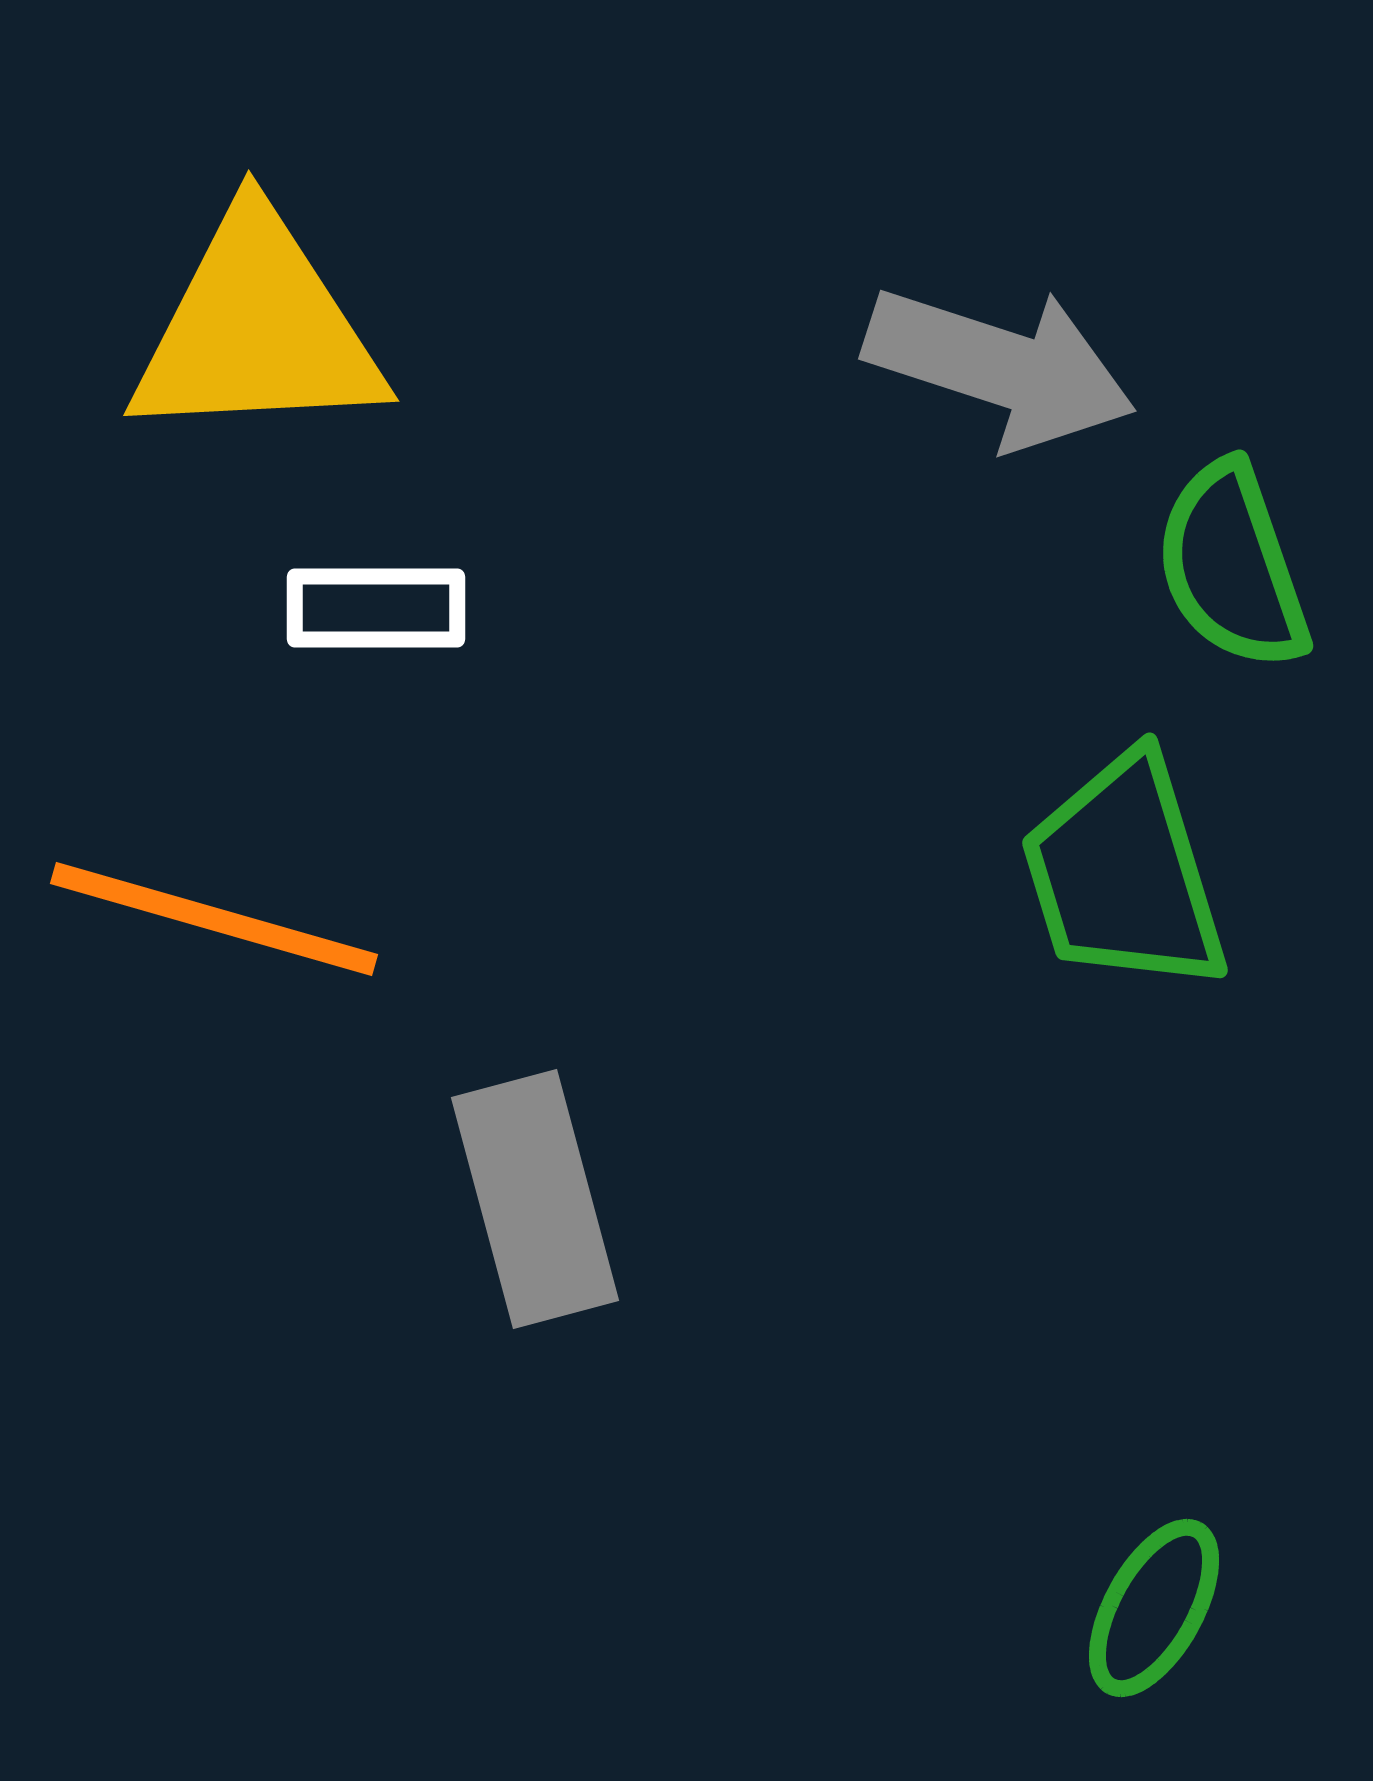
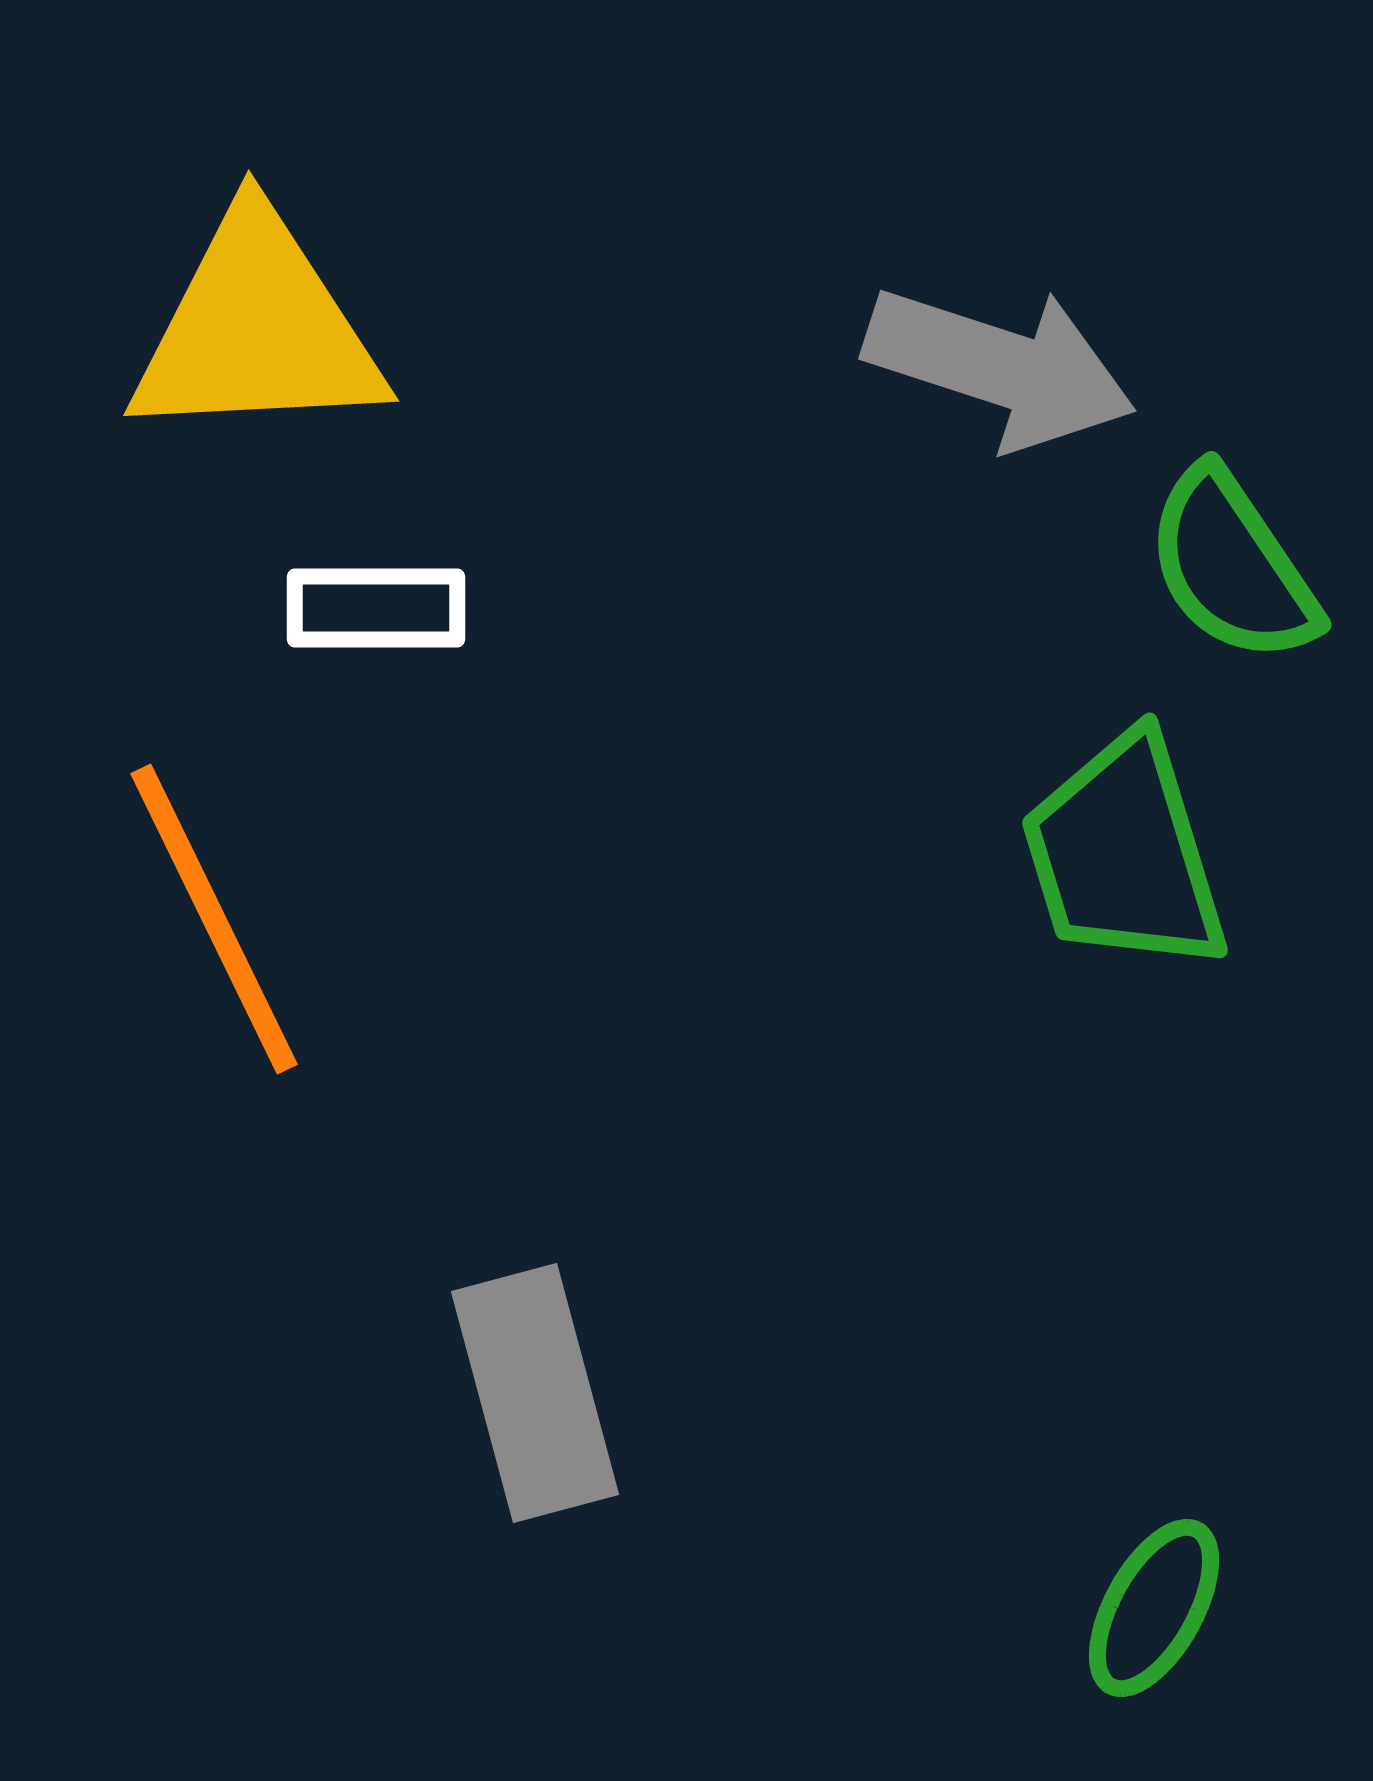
green semicircle: rotated 15 degrees counterclockwise
green trapezoid: moved 20 px up
orange line: rotated 48 degrees clockwise
gray rectangle: moved 194 px down
